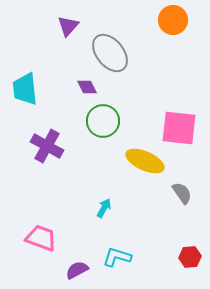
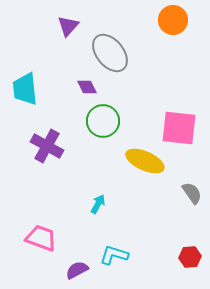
gray semicircle: moved 10 px right
cyan arrow: moved 6 px left, 4 px up
cyan L-shape: moved 3 px left, 2 px up
